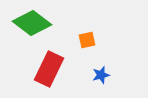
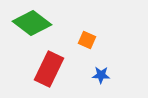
orange square: rotated 36 degrees clockwise
blue star: rotated 18 degrees clockwise
